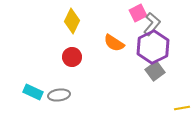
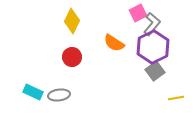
yellow line: moved 6 px left, 10 px up
